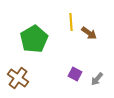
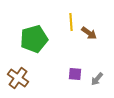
green pentagon: rotated 16 degrees clockwise
purple square: rotated 24 degrees counterclockwise
